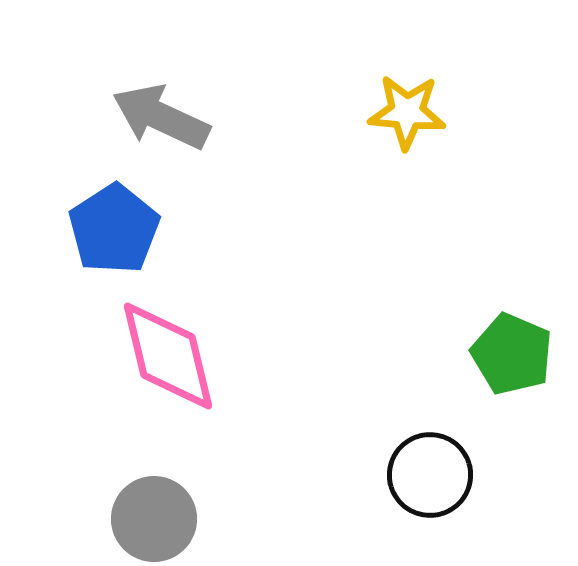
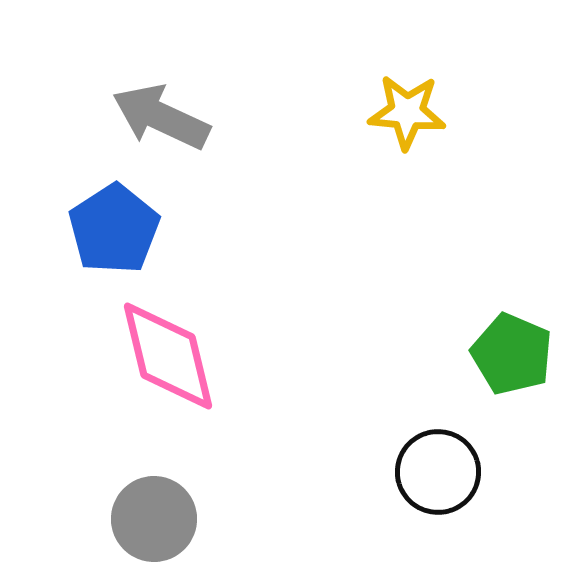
black circle: moved 8 px right, 3 px up
